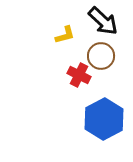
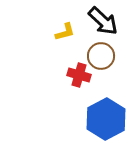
yellow L-shape: moved 3 px up
red cross: rotated 10 degrees counterclockwise
blue hexagon: moved 2 px right
